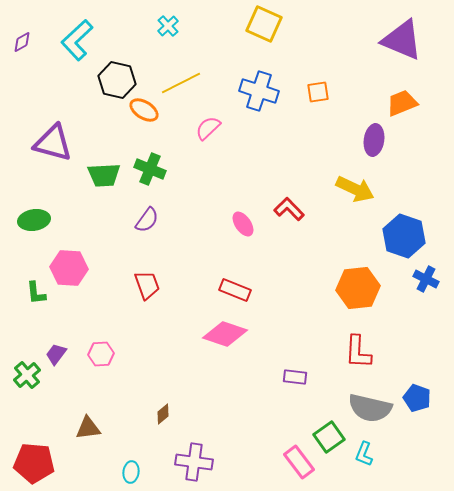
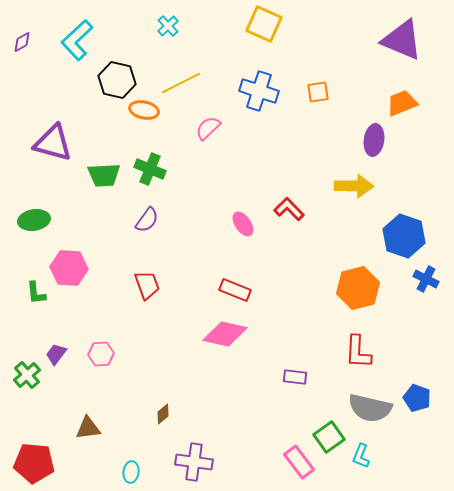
orange ellipse at (144, 110): rotated 20 degrees counterclockwise
yellow arrow at (355, 189): moved 1 px left, 3 px up; rotated 24 degrees counterclockwise
orange hexagon at (358, 288): rotated 9 degrees counterclockwise
pink diamond at (225, 334): rotated 6 degrees counterclockwise
cyan L-shape at (364, 454): moved 3 px left, 2 px down
